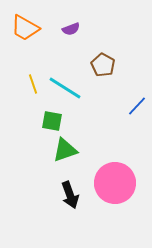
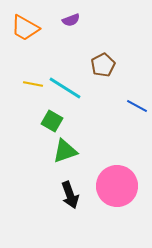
purple semicircle: moved 9 px up
brown pentagon: rotated 15 degrees clockwise
yellow line: rotated 60 degrees counterclockwise
blue line: rotated 75 degrees clockwise
green square: rotated 20 degrees clockwise
green triangle: moved 1 px down
pink circle: moved 2 px right, 3 px down
